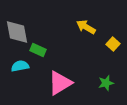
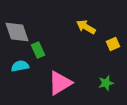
gray diamond: rotated 8 degrees counterclockwise
yellow square: rotated 24 degrees clockwise
green rectangle: rotated 42 degrees clockwise
